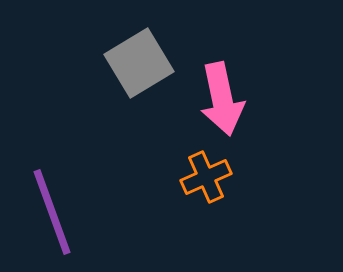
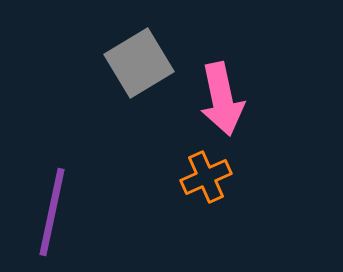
purple line: rotated 32 degrees clockwise
